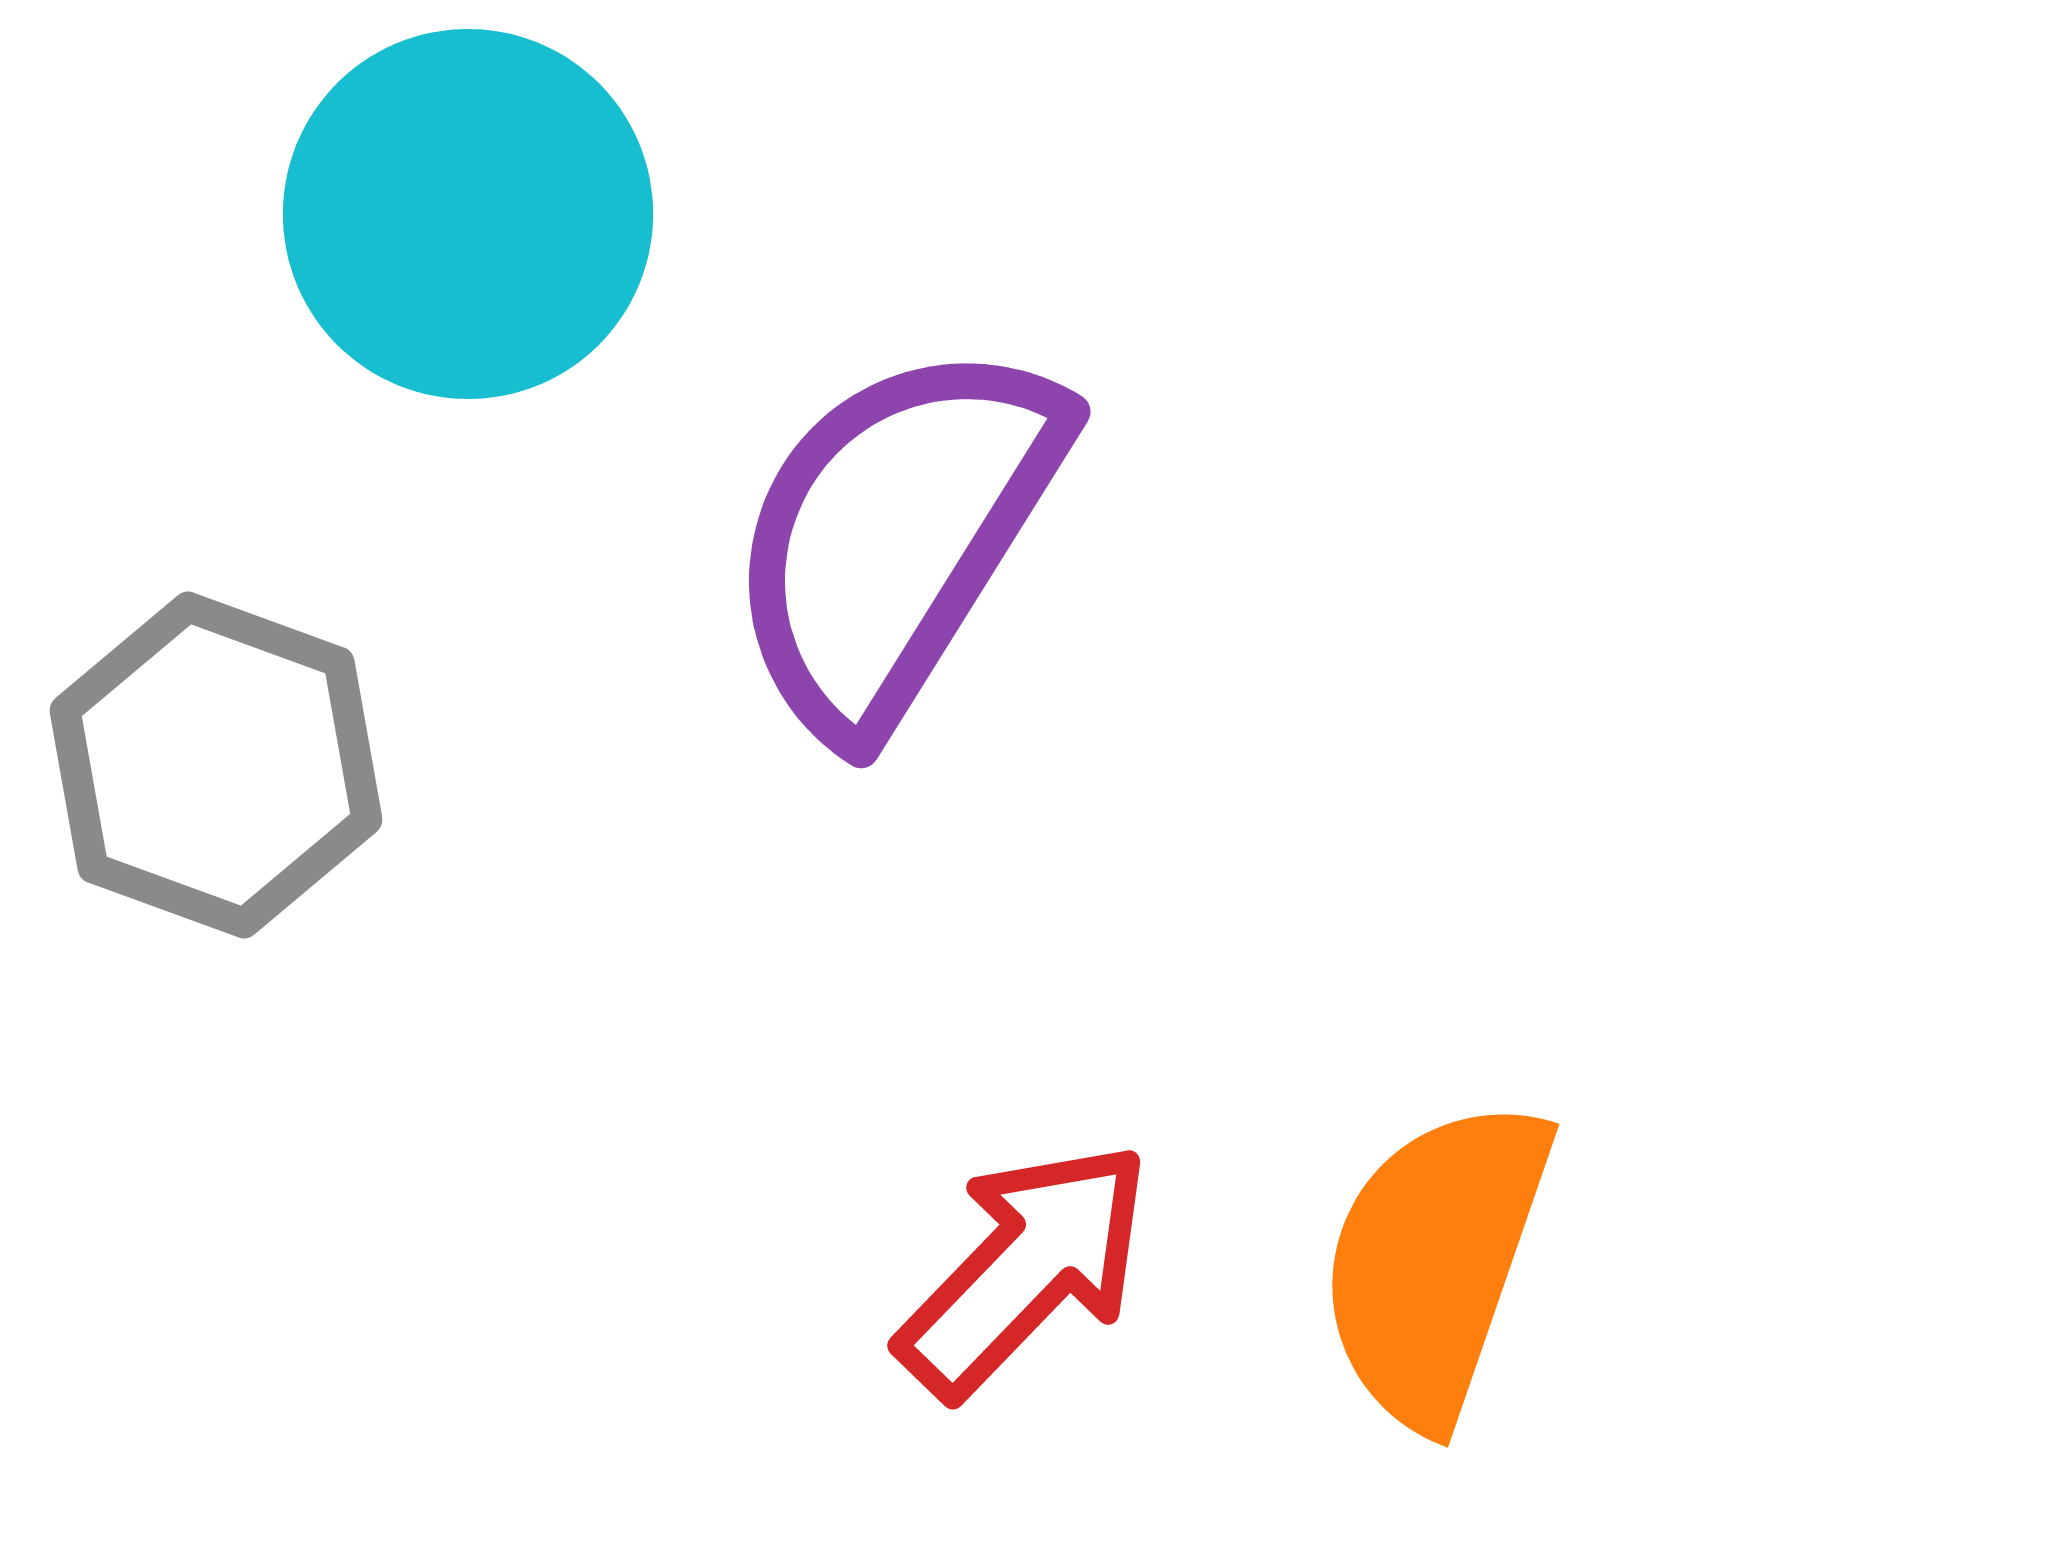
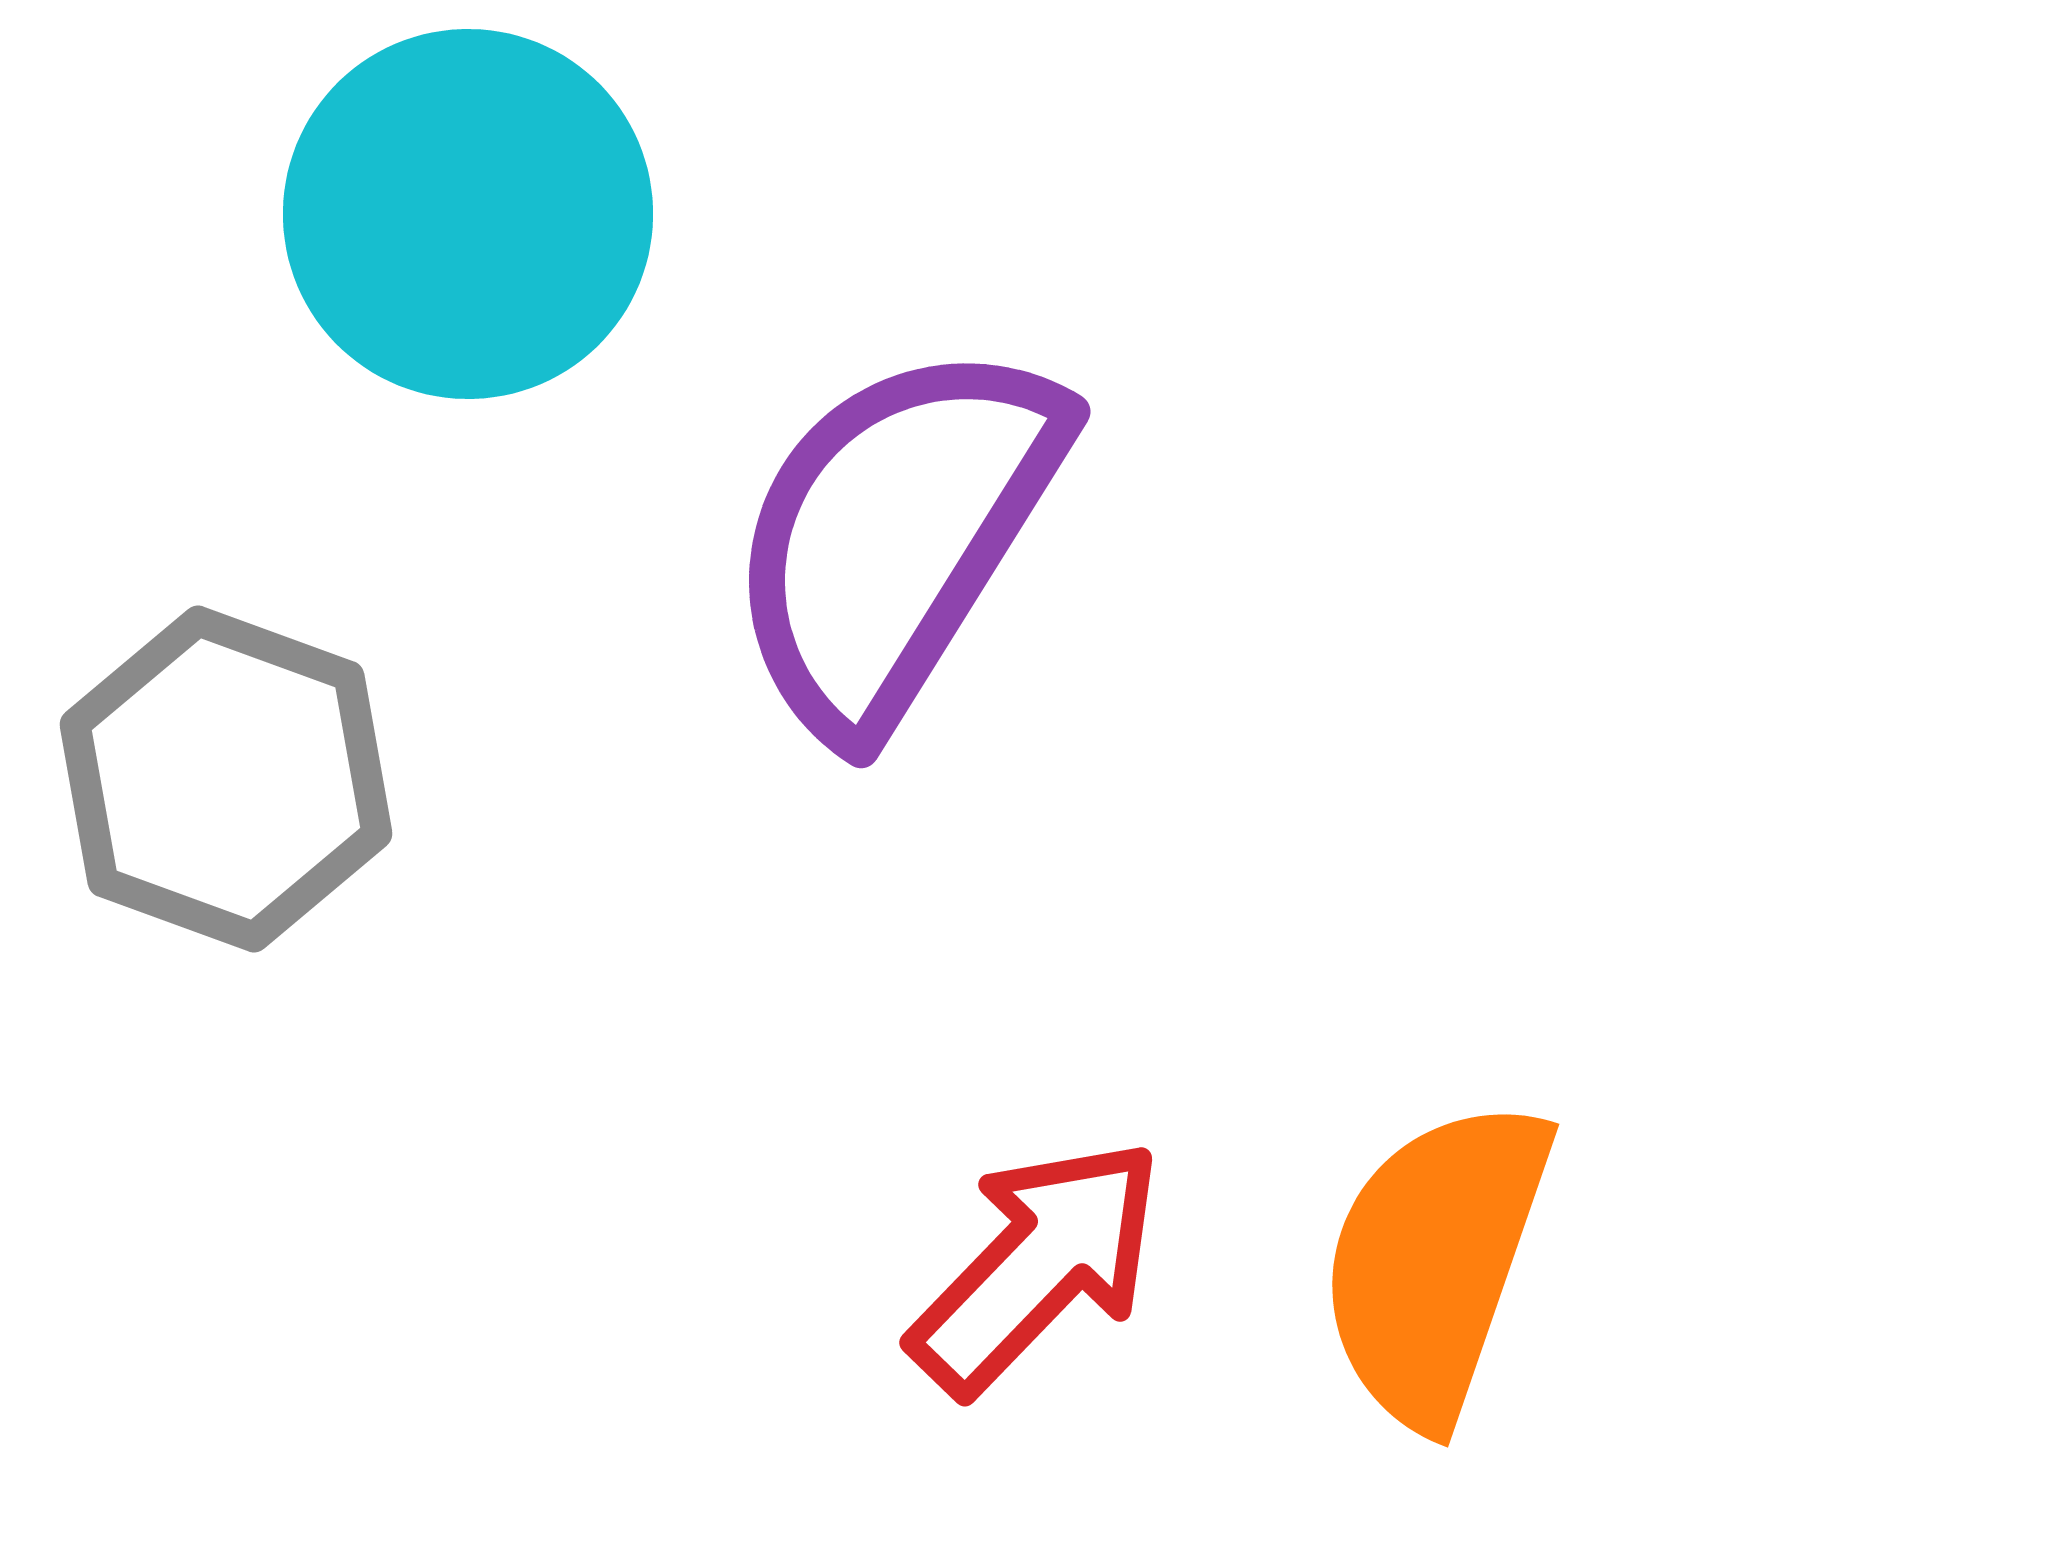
gray hexagon: moved 10 px right, 14 px down
red arrow: moved 12 px right, 3 px up
